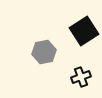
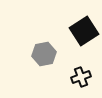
gray hexagon: moved 2 px down
